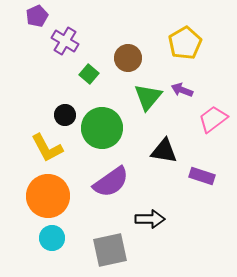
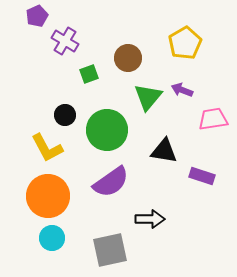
green square: rotated 30 degrees clockwise
pink trapezoid: rotated 28 degrees clockwise
green circle: moved 5 px right, 2 px down
